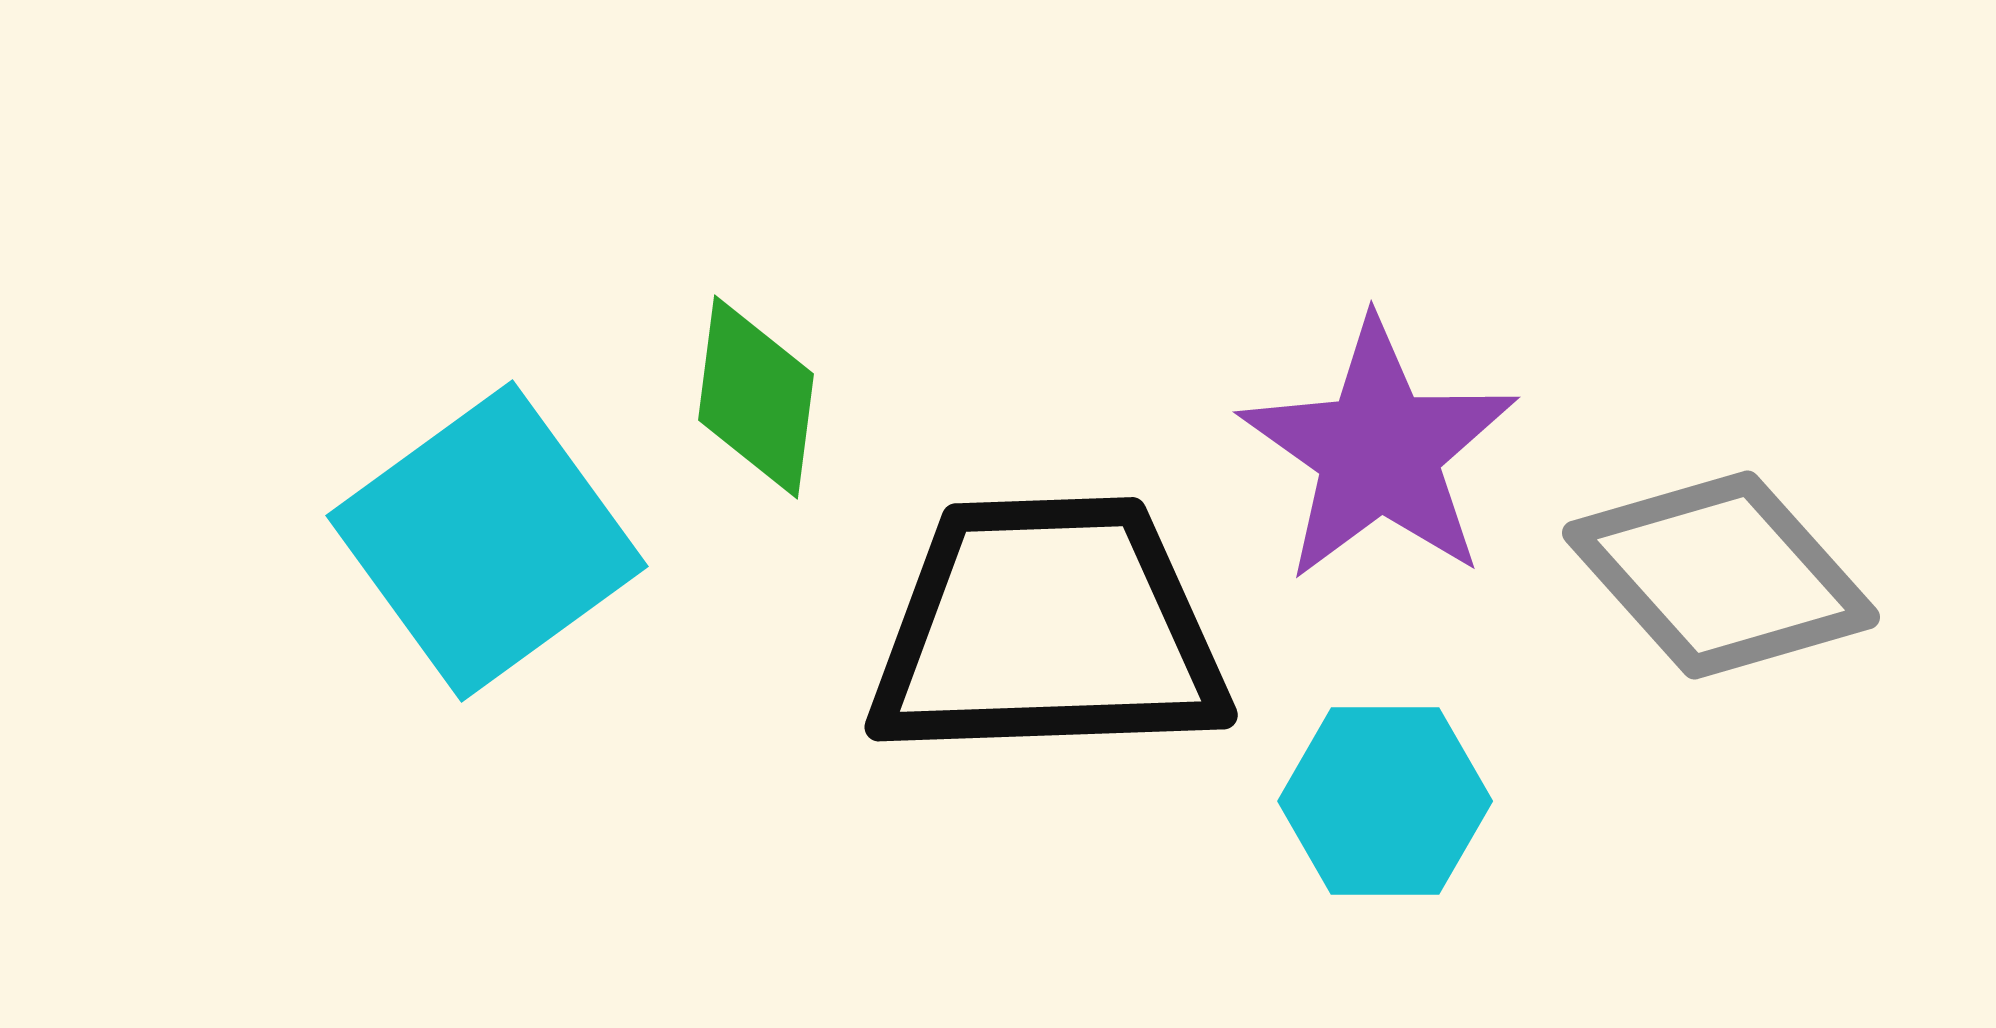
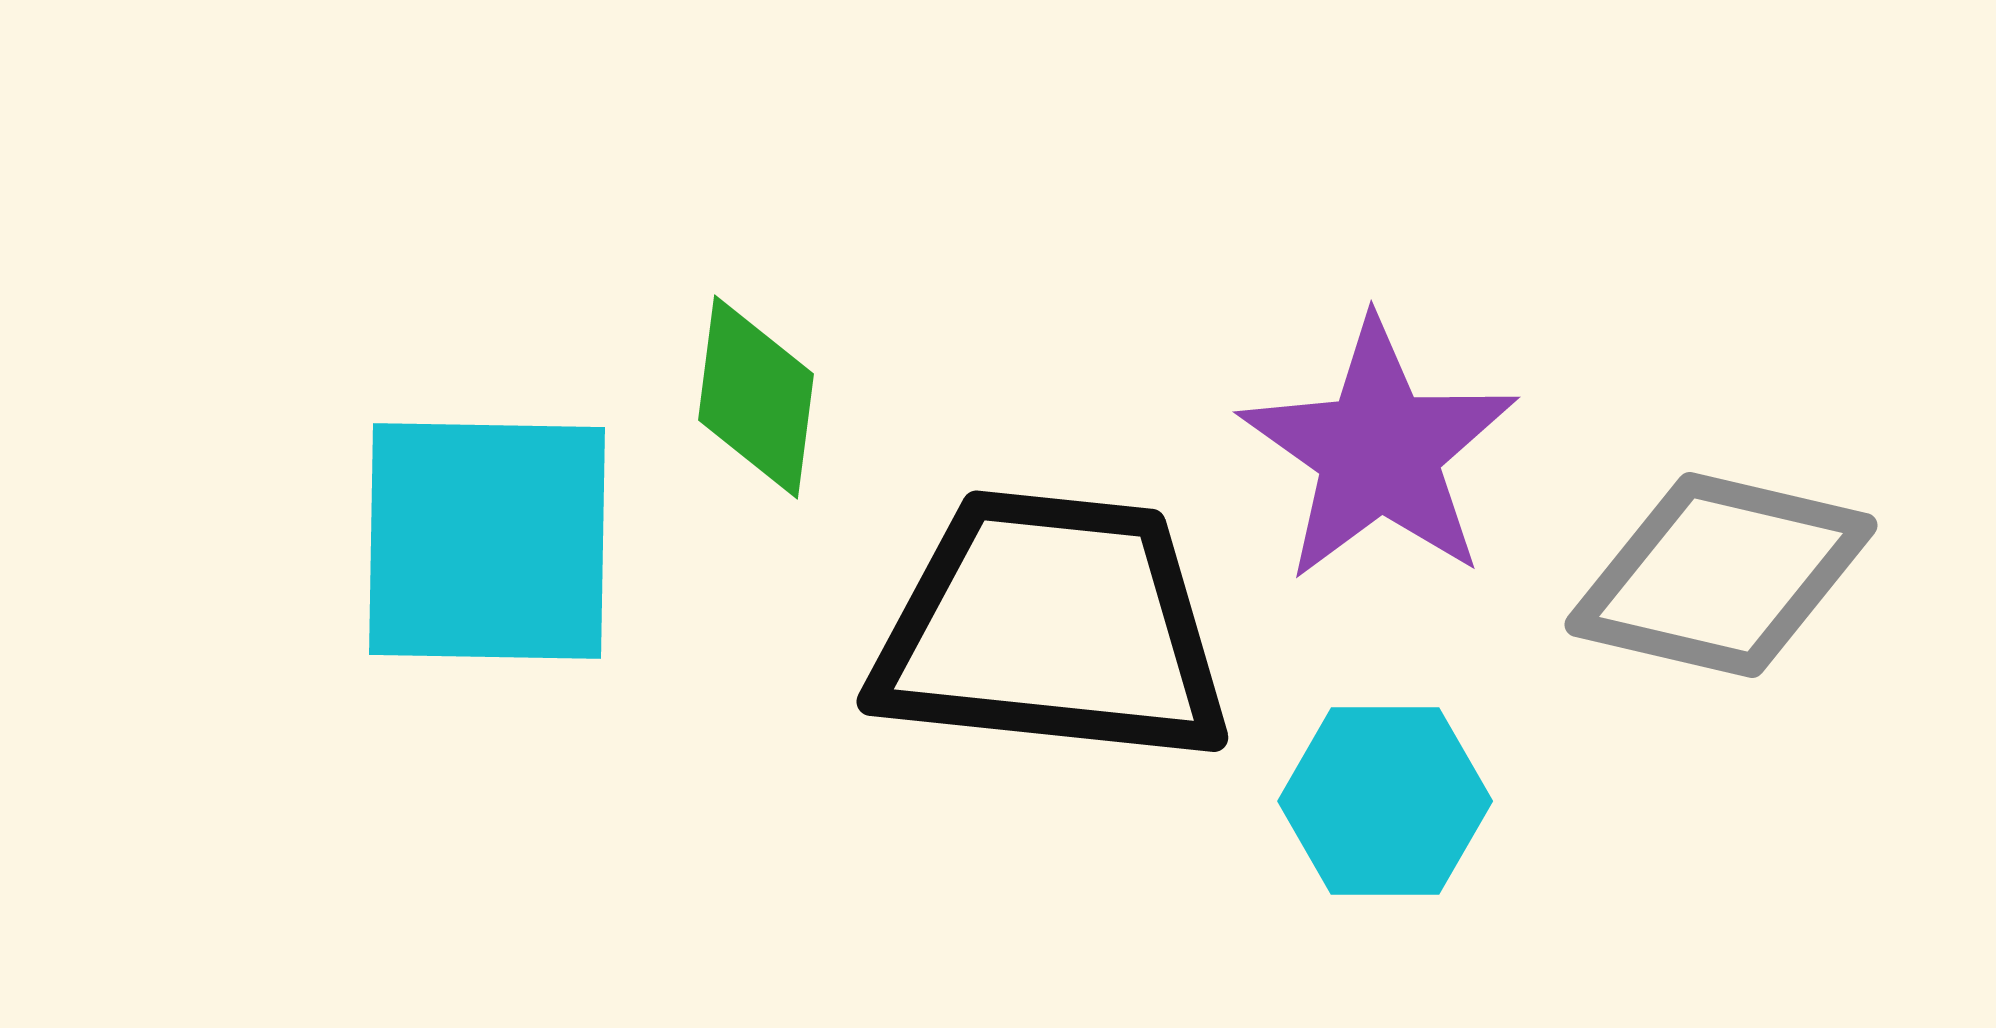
cyan square: rotated 37 degrees clockwise
gray diamond: rotated 35 degrees counterclockwise
black trapezoid: moved 4 px right, 1 px up; rotated 8 degrees clockwise
